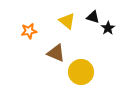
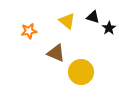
black star: moved 1 px right
